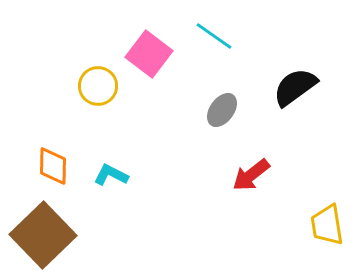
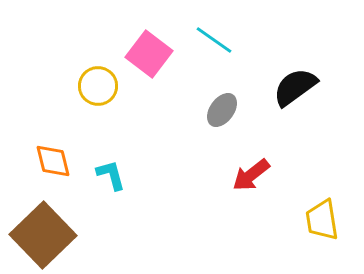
cyan line: moved 4 px down
orange diamond: moved 5 px up; rotated 15 degrees counterclockwise
cyan L-shape: rotated 48 degrees clockwise
yellow trapezoid: moved 5 px left, 5 px up
